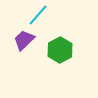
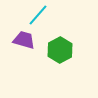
purple trapezoid: rotated 60 degrees clockwise
